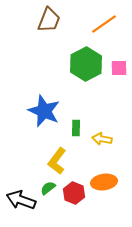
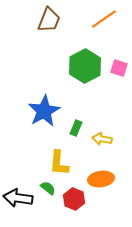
orange line: moved 5 px up
green hexagon: moved 1 px left, 2 px down
pink square: rotated 18 degrees clockwise
blue star: rotated 20 degrees clockwise
green rectangle: rotated 21 degrees clockwise
yellow L-shape: moved 2 px right, 2 px down; rotated 32 degrees counterclockwise
orange ellipse: moved 3 px left, 3 px up
green semicircle: rotated 77 degrees clockwise
red hexagon: moved 6 px down
black arrow: moved 3 px left, 2 px up; rotated 12 degrees counterclockwise
